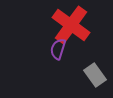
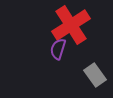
red cross: rotated 21 degrees clockwise
